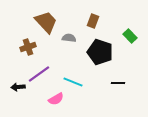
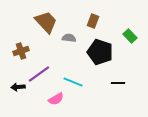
brown cross: moved 7 px left, 4 px down
